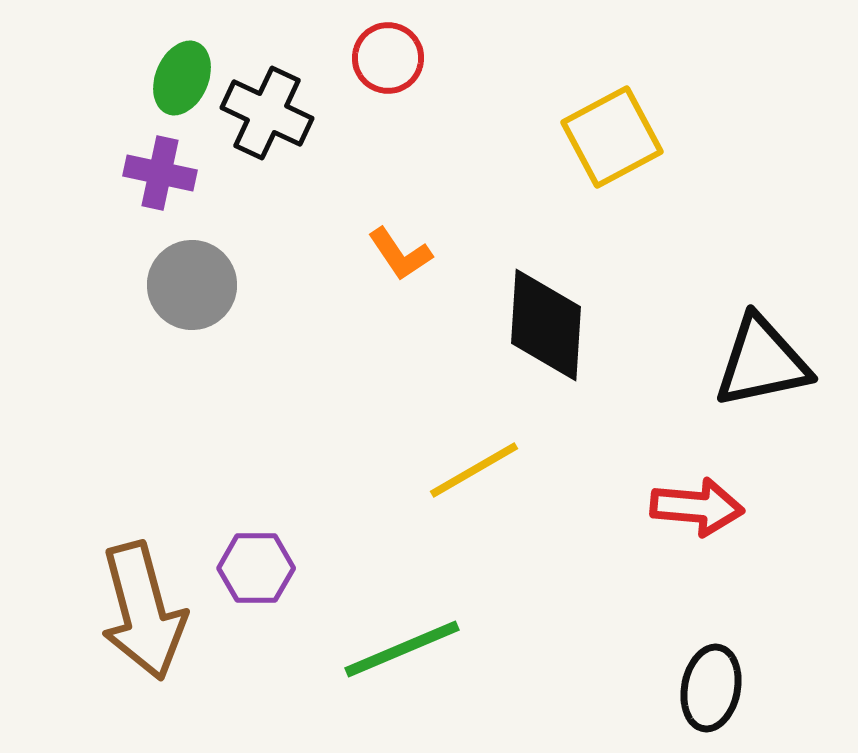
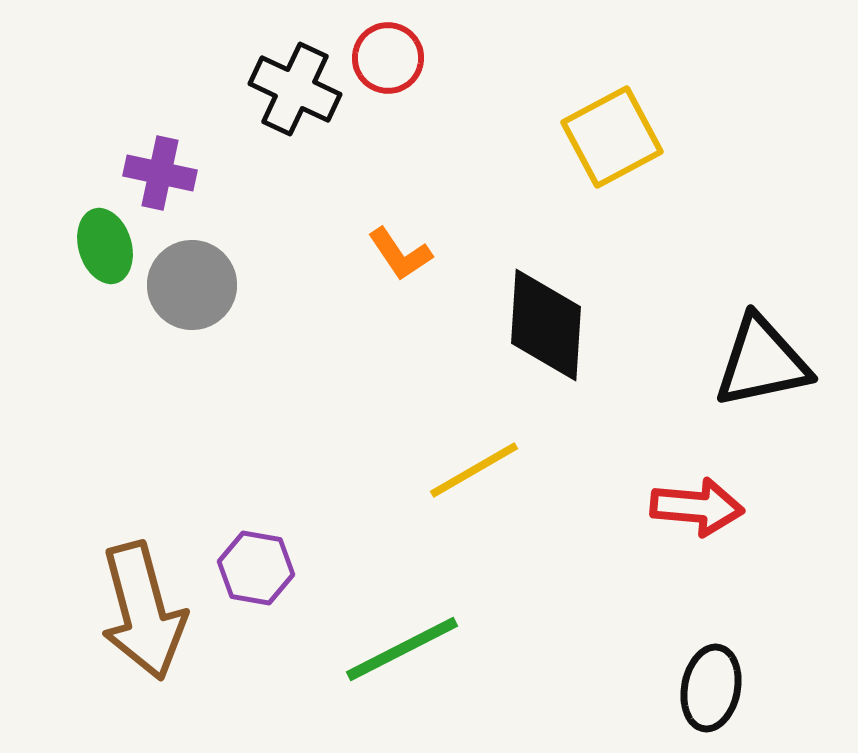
green ellipse: moved 77 px left, 168 px down; rotated 40 degrees counterclockwise
black cross: moved 28 px right, 24 px up
purple hexagon: rotated 10 degrees clockwise
green line: rotated 4 degrees counterclockwise
